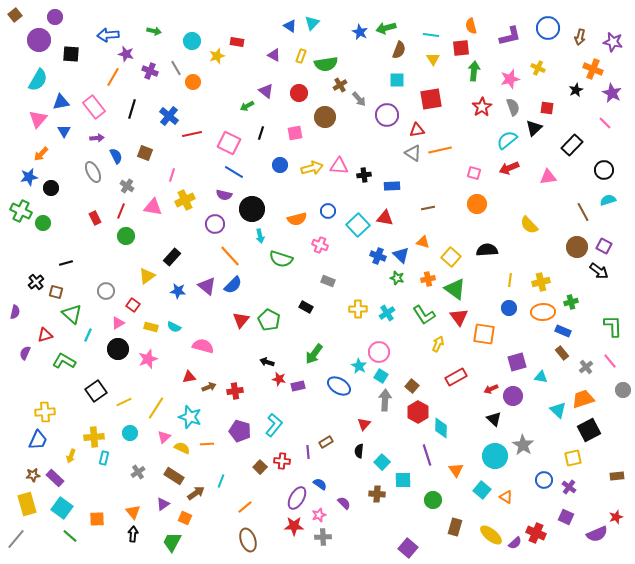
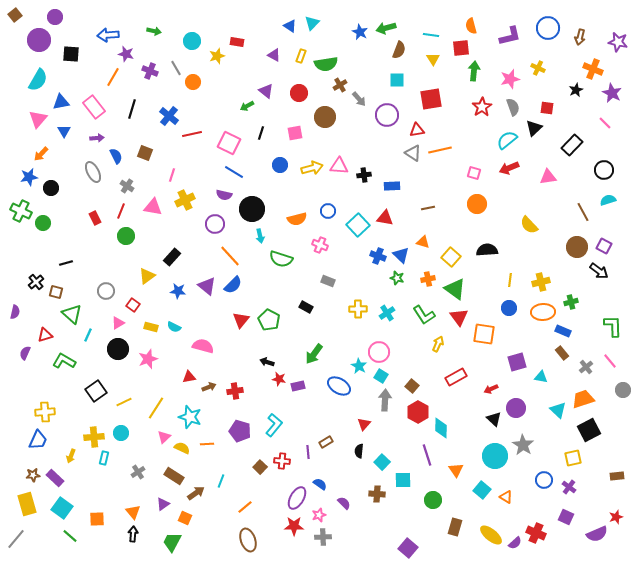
purple star at (613, 42): moved 5 px right
purple circle at (513, 396): moved 3 px right, 12 px down
cyan circle at (130, 433): moved 9 px left
